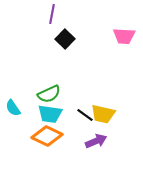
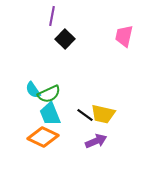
purple line: moved 2 px down
pink trapezoid: rotated 100 degrees clockwise
cyan semicircle: moved 20 px right, 18 px up
cyan trapezoid: rotated 60 degrees clockwise
orange diamond: moved 4 px left, 1 px down
